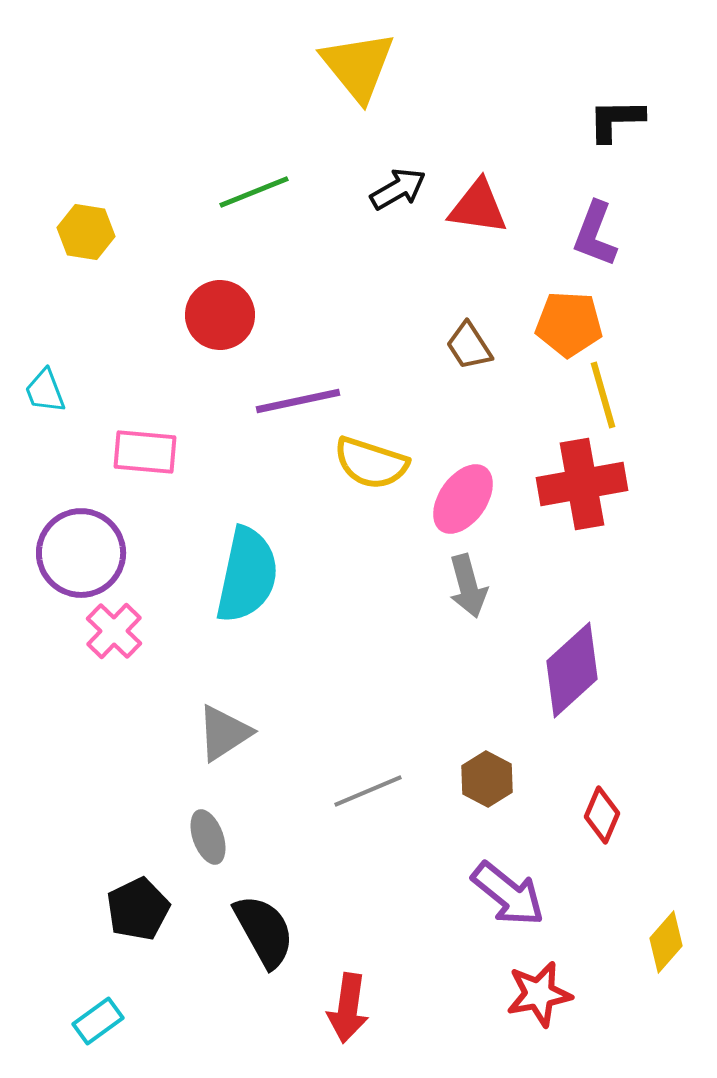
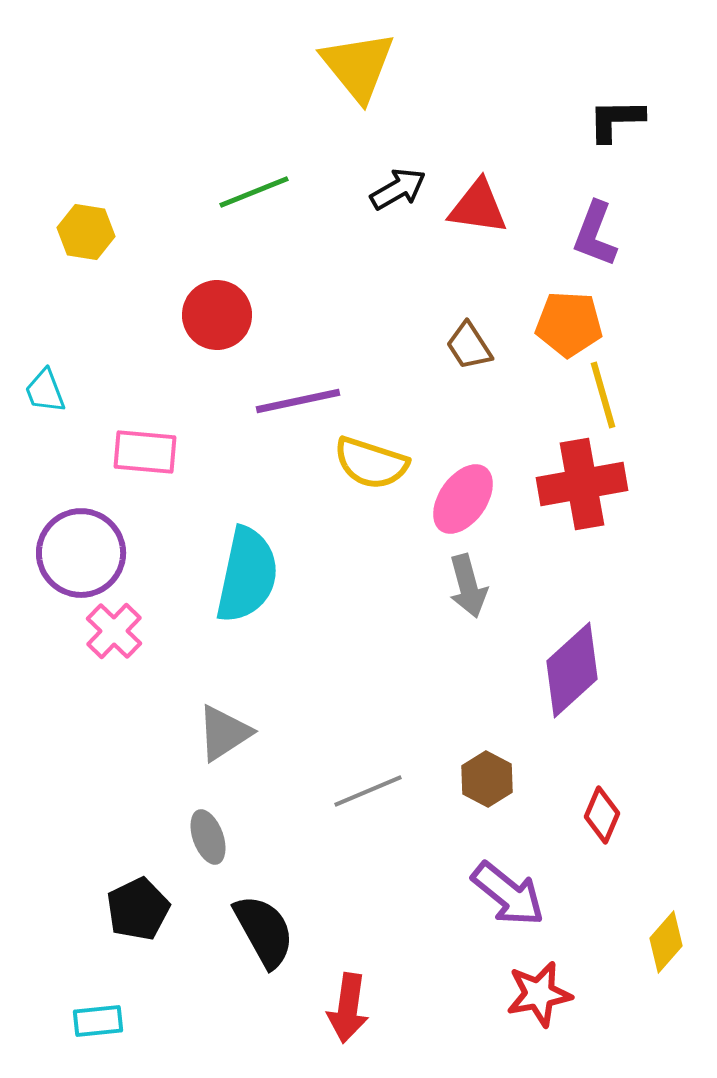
red circle: moved 3 px left
cyan rectangle: rotated 30 degrees clockwise
